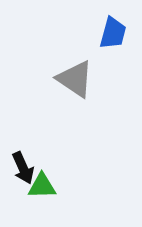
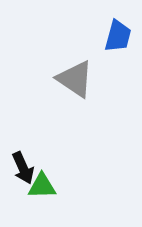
blue trapezoid: moved 5 px right, 3 px down
